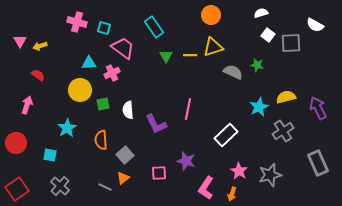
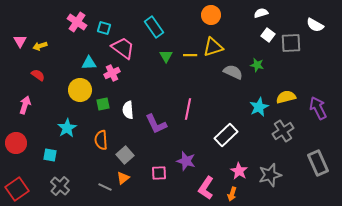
pink cross at (77, 22): rotated 18 degrees clockwise
pink arrow at (27, 105): moved 2 px left
